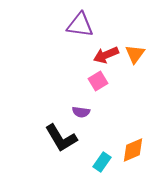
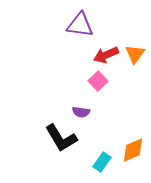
pink square: rotated 12 degrees counterclockwise
